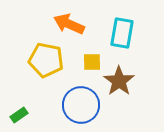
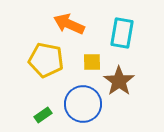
blue circle: moved 2 px right, 1 px up
green rectangle: moved 24 px right
